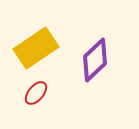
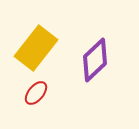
yellow rectangle: rotated 18 degrees counterclockwise
